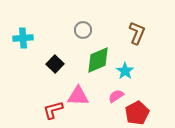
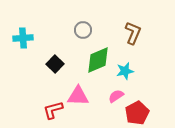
brown L-shape: moved 4 px left
cyan star: rotated 24 degrees clockwise
